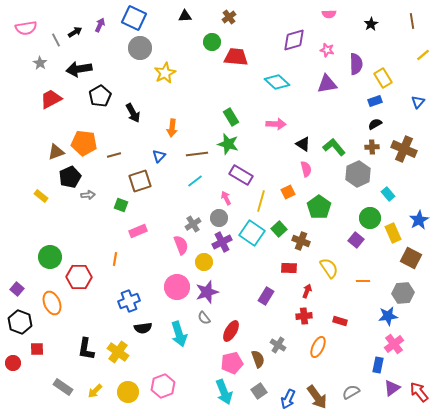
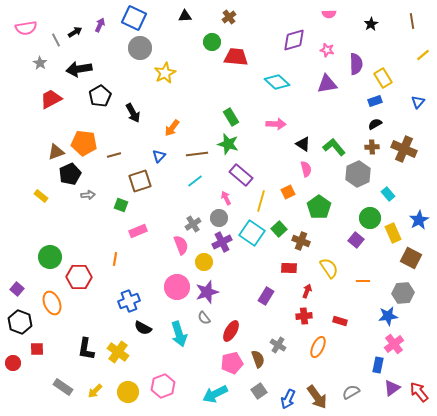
orange arrow at (172, 128): rotated 30 degrees clockwise
purple rectangle at (241, 175): rotated 10 degrees clockwise
black pentagon at (70, 177): moved 3 px up
black semicircle at (143, 328): rotated 36 degrees clockwise
cyan arrow at (224, 392): moved 9 px left, 2 px down; rotated 85 degrees clockwise
